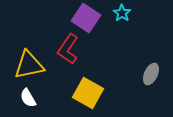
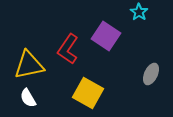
cyan star: moved 17 px right, 1 px up
purple square: moved 20 px right, 18 px down
